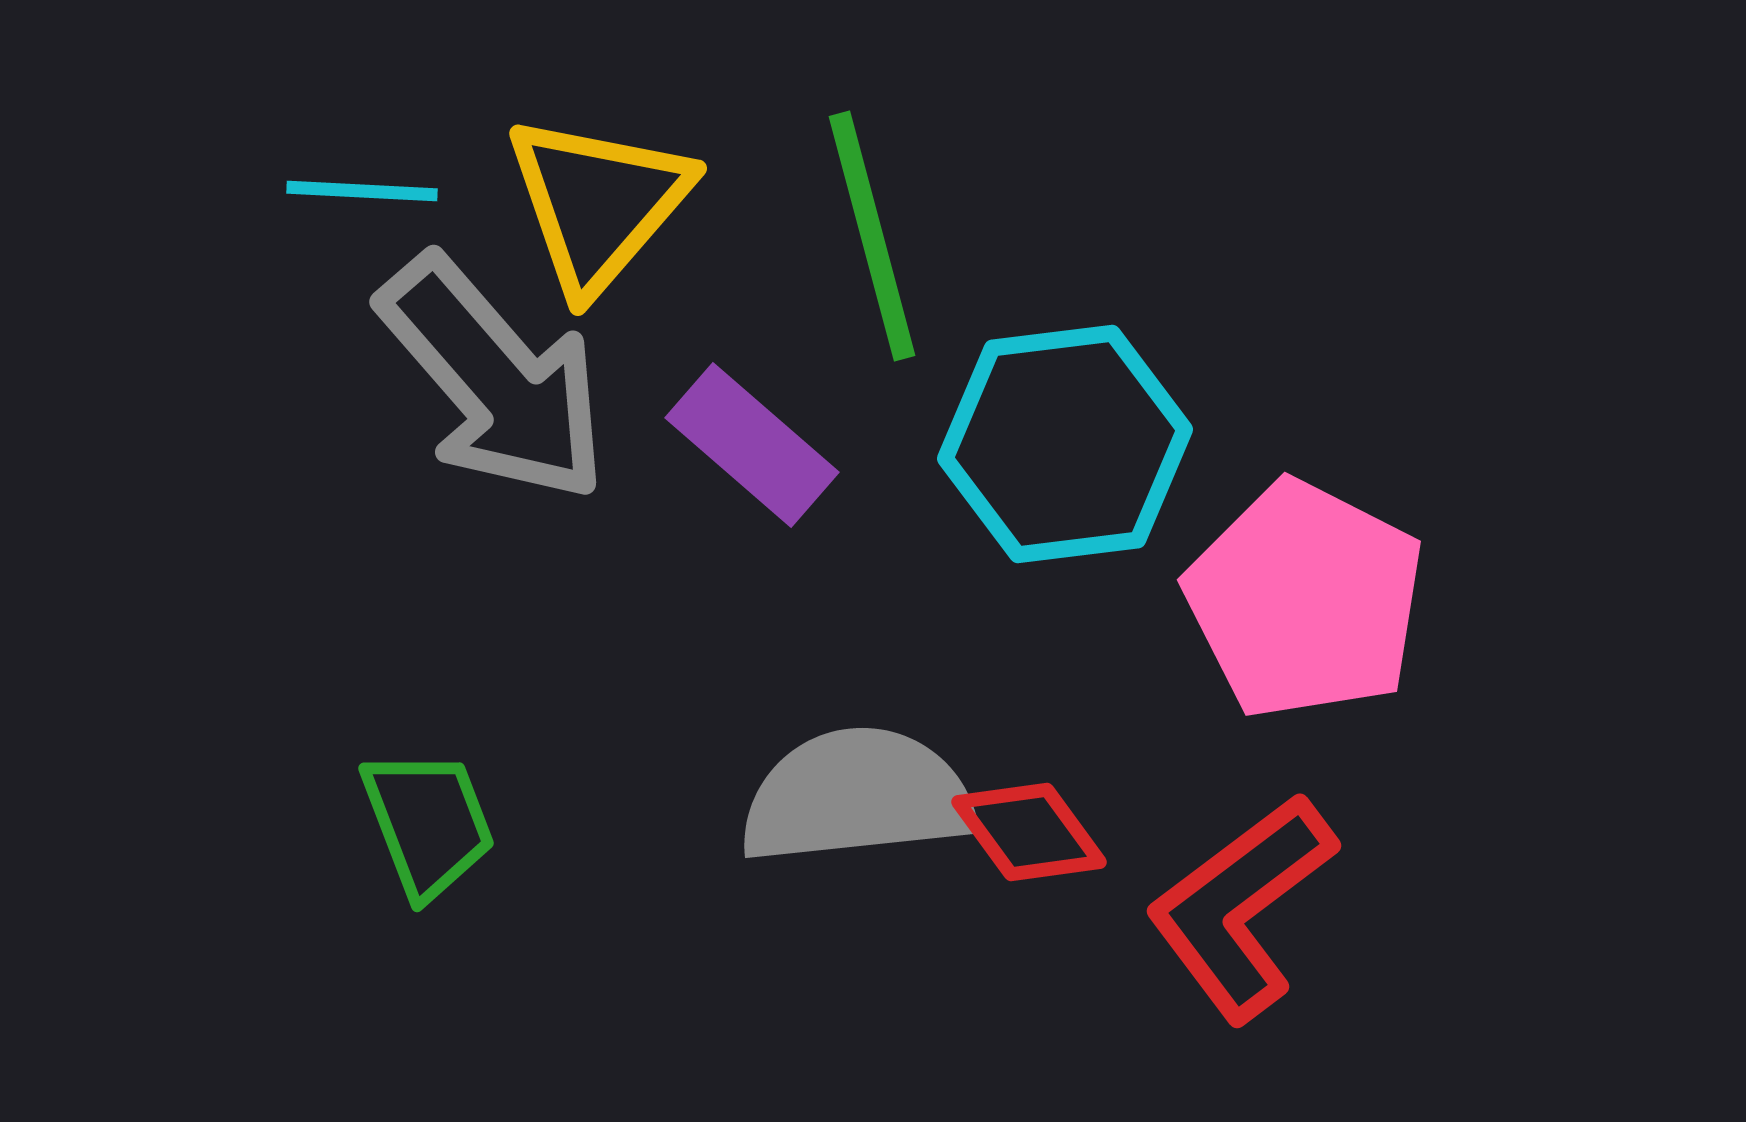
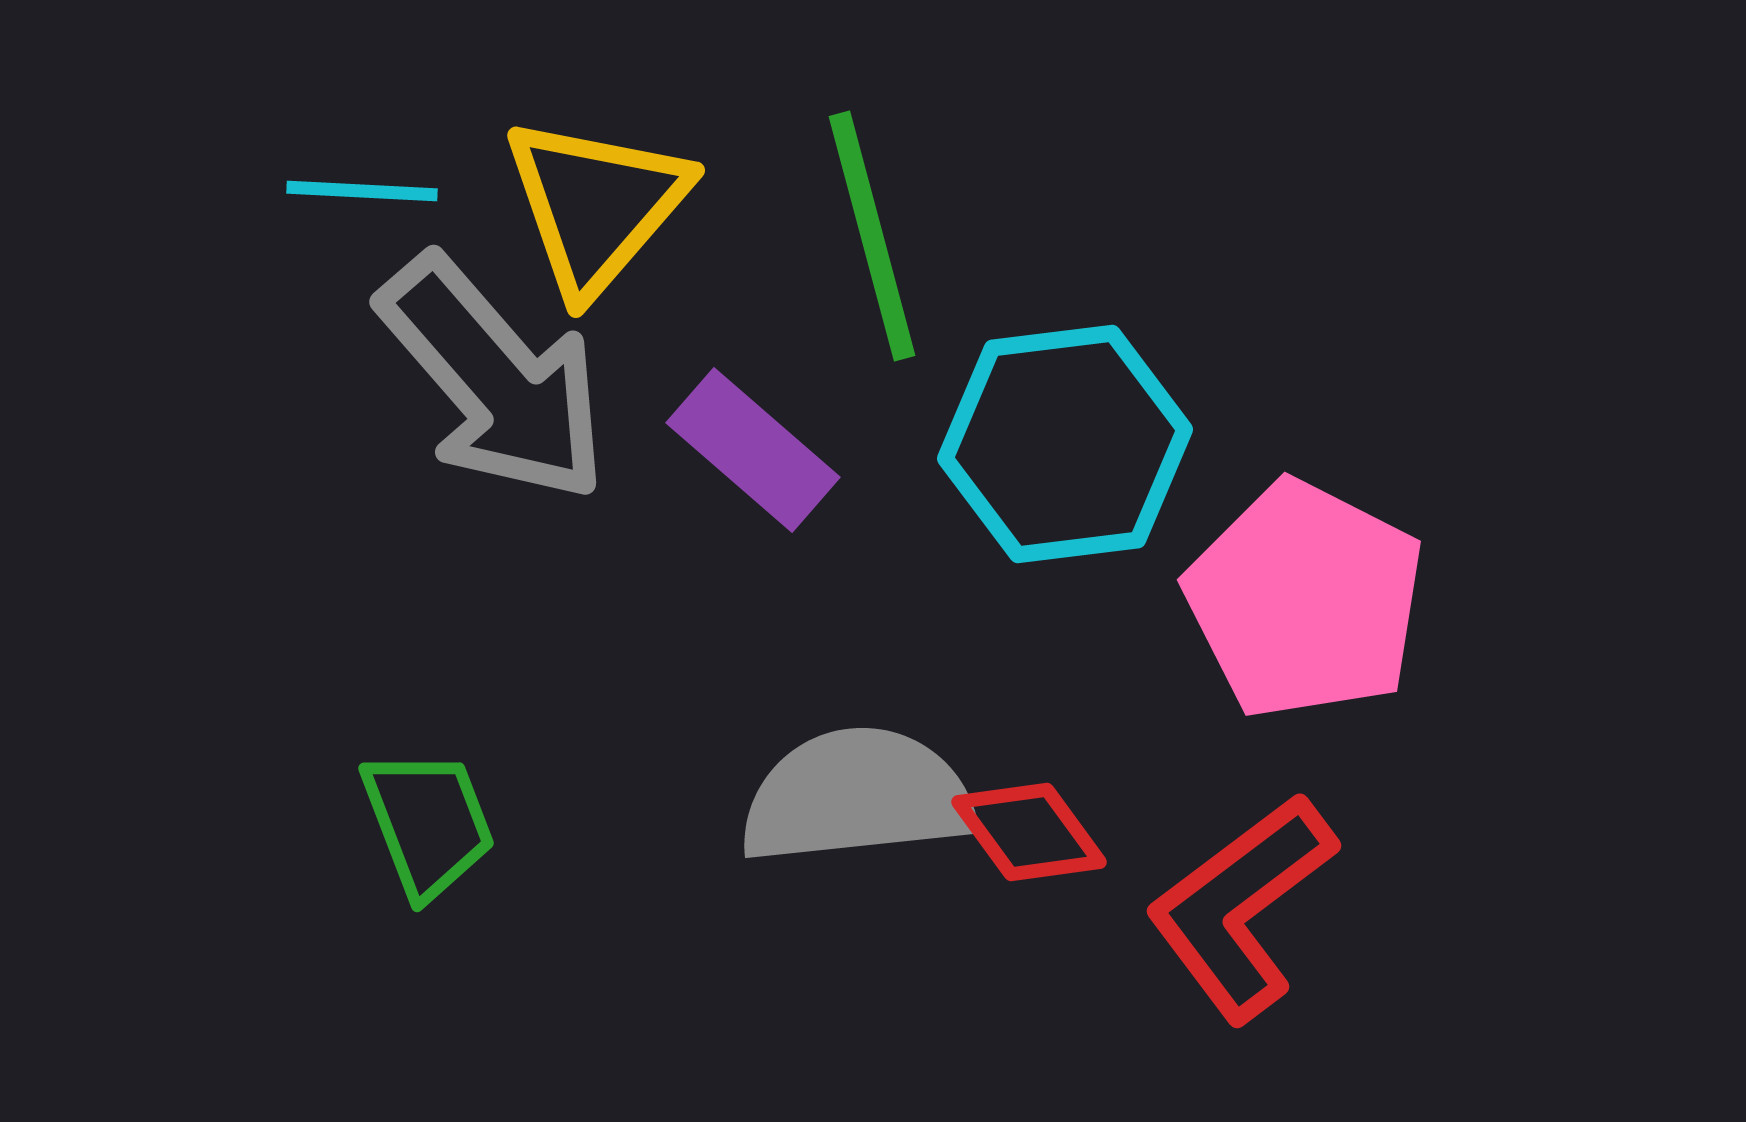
yellow triangle: moved 2 px left, 2 px down
purple rectangle: moved 1 px right, 5 px down
